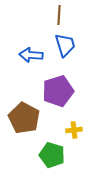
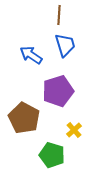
blue arrow: rotated 30 degrees clockwise
yellow cross: rotated 35 degrees counterclockwise
